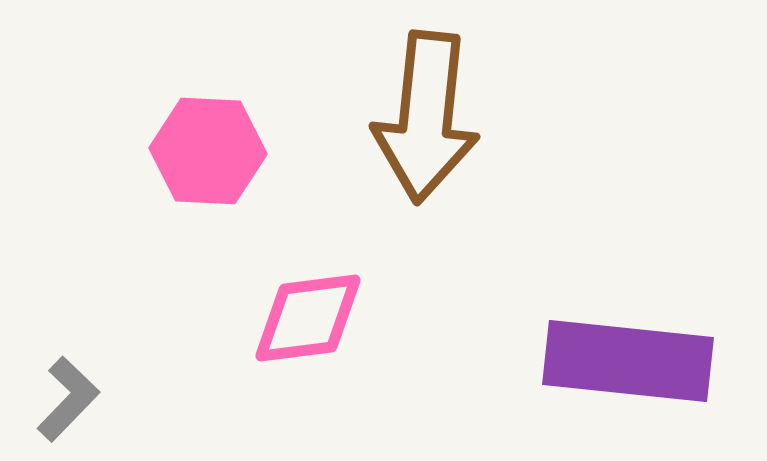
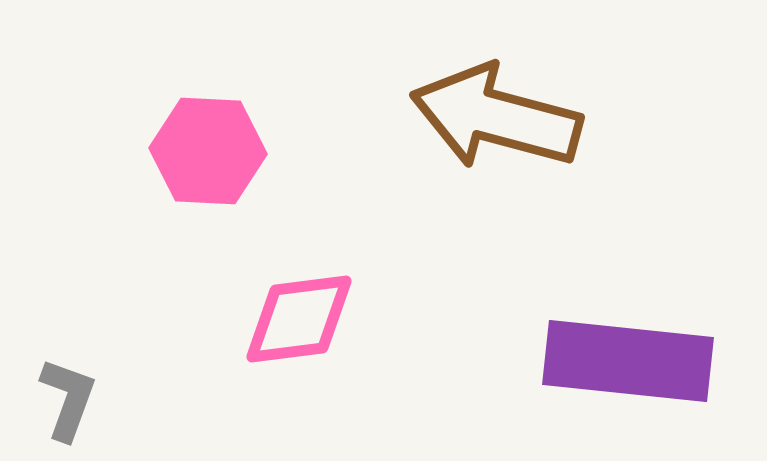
brown arrow: moved 70 px right; rotated 99 degrees clockwise
pink diamond: moved 9 px left, 1 px down
gray L-shape: rotated 24 degrees counterclockwise
